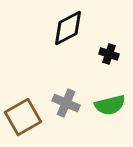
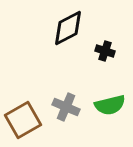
black cross: moved 4 px left, 3 px up
gray cross: moved 4 px down
brown square: moved 3 px down
